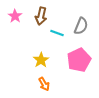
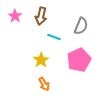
cyan line: moved 3 px left, 4 px down
